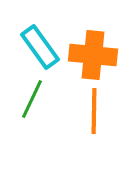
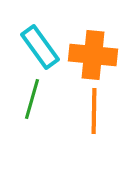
green line: rotated 9 degrees counterclockwise
